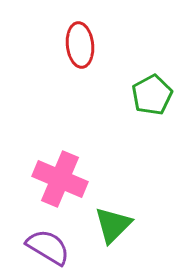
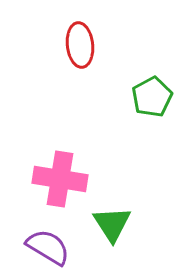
green pentagon: moved 2 px down
pink cross: rotated 14 degrees counterclockwise
green triangle: moved 1 px left, 1 px up; rotated 18 degrees counterclockwise
